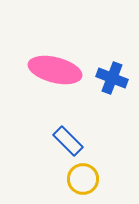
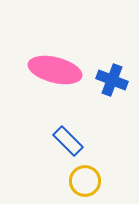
blue cross: moved 2 px down
yellow circle: moved 2 px right, 2 px down
